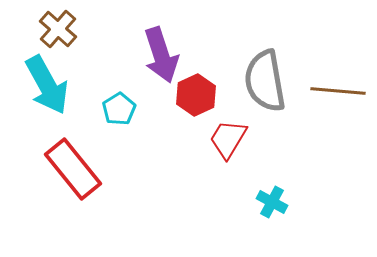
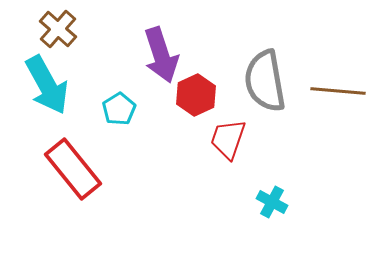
red trapezoid: rotated 12 degrees counterclockwise
